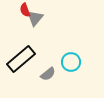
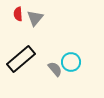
red semicircle: moved 7 px left, 4 px down; rotated 16 degrees clockwise
gray semicircle: moved 7 px right, 5 px up; rotated 91 degrees counterclockwise
